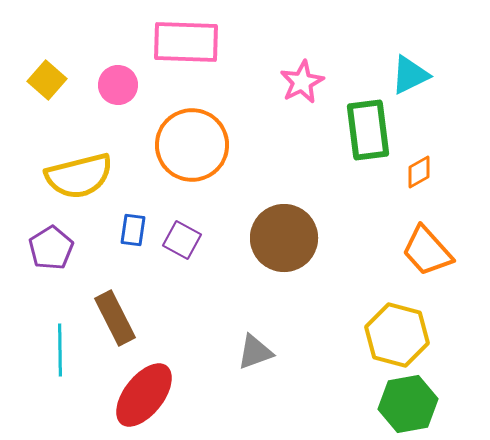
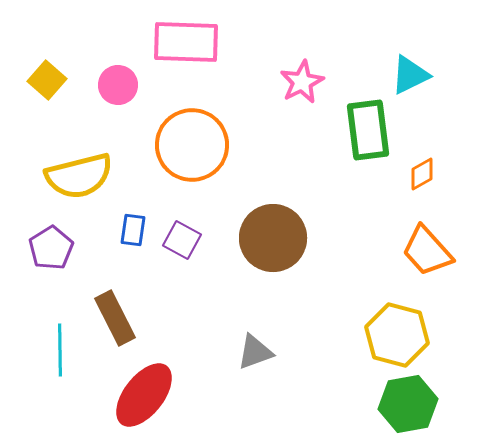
orange diamond: moved 3 px right, 2 px down
brown circle: moved 11 px left
